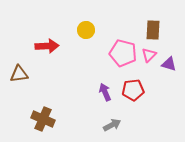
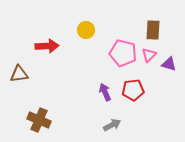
brown cross: moved 4 px left, 1 px down
